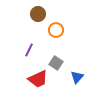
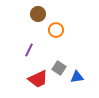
gray square: moved 3 px right, 5 px down
blue triangle: rotated 40 degrees clockwise
